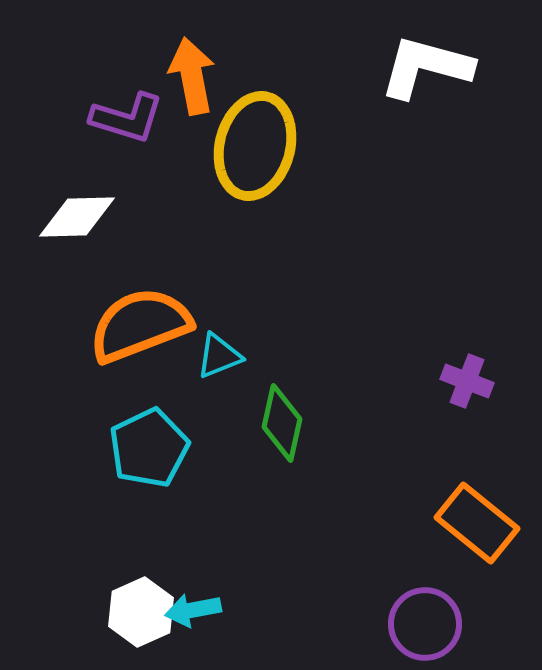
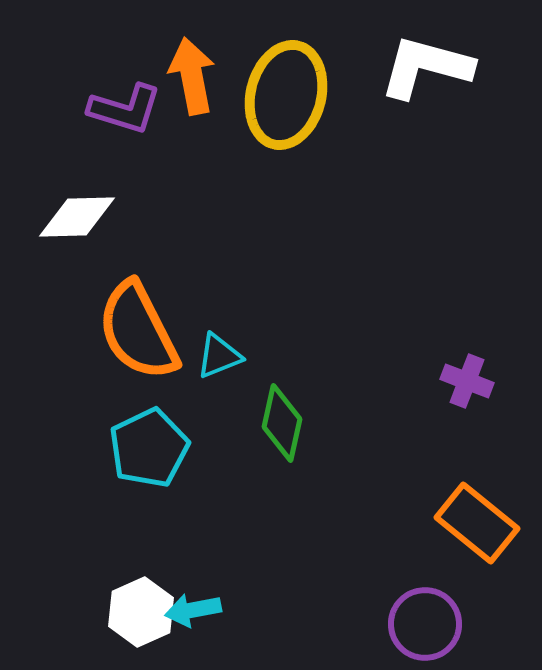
purple L-shape: moved 2 px left, 9 px up
yellow ellipse: moved 31 px right, 51 px up
orange semicircle: moved 2 px left, 6 px down; rotated 96 degrees counterclockwise
